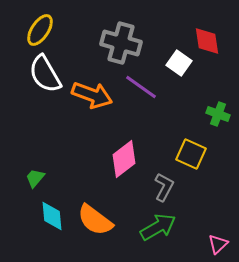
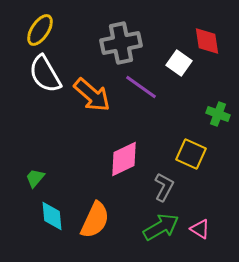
gray cross: rotated 27 degrees counterclockwise
orange arrow: rotated 21 degrees clockwise
pink diamond: rotated 12 degrees clockwise
orange semicircle: rotated 102 degrees counterclockwise
green arrow: moved 3 px right
pink triangle: moved 18 px left, 15 px up; rotated 45 degrees counterclockwise
